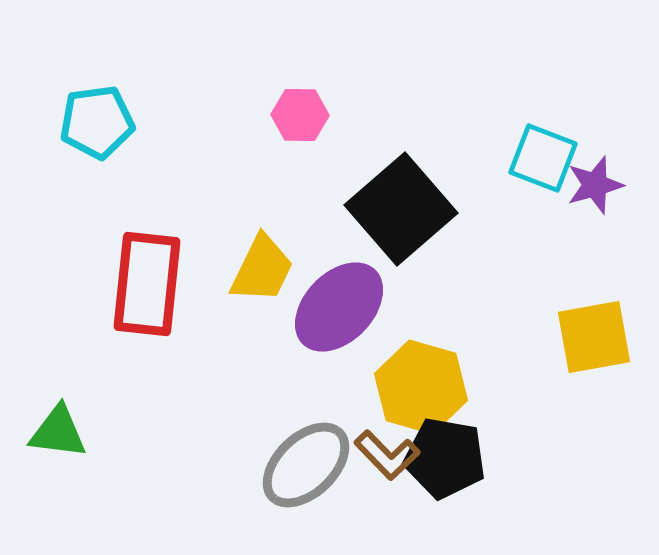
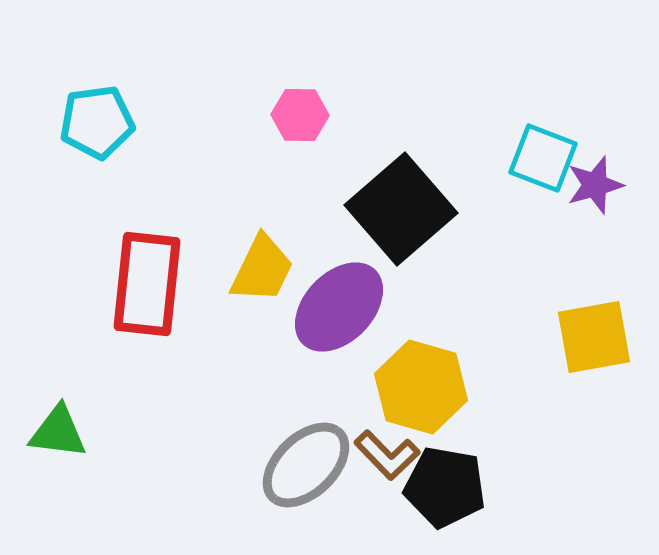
black pentagon: moved 29 px down
